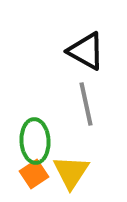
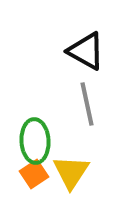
gray line: moved 1 px right
